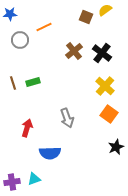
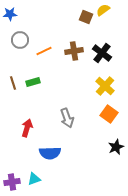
yellow semicircle: moved 2 px left
orange line: moved 24 px down
brown cross: rotated 30 degrees clockwise
